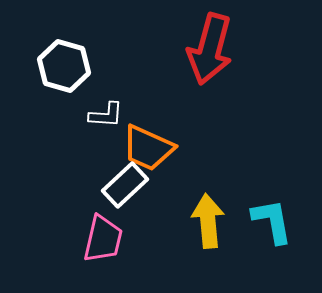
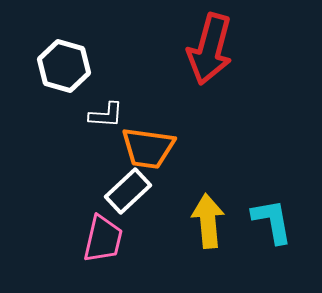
orange trapezoid: rotated 16 degrees counterclockwise
white rectangle: moved 3 px right, 6 px down
